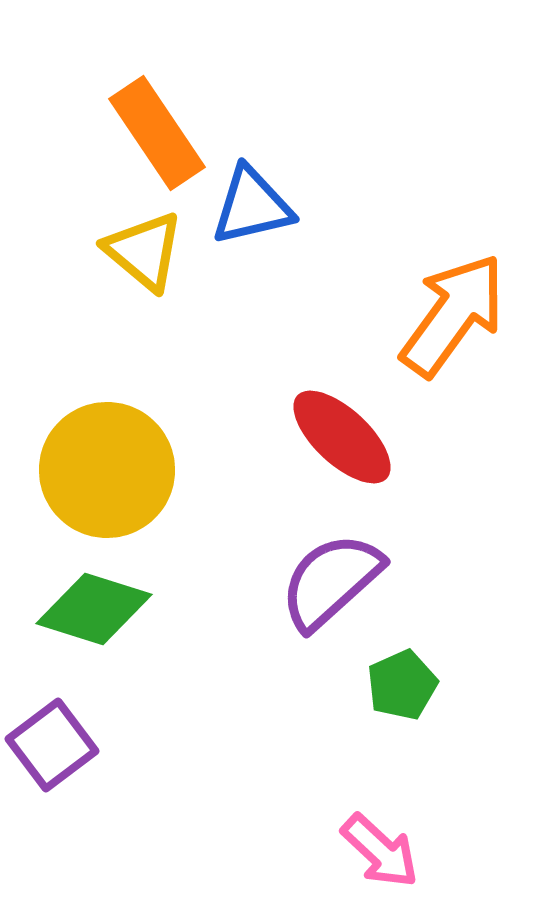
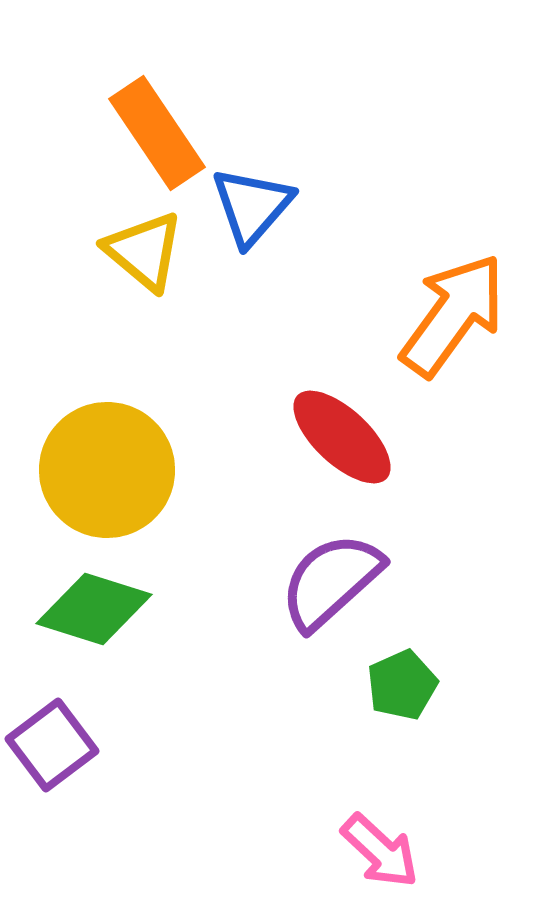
blue triangle: rotated 36 degrees counterclockwise
